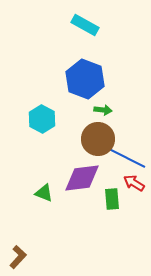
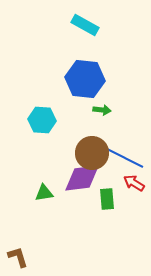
blue hexagon: rotated 15 degrees counterclockwise
green arrow: moved 1 px left
cyan hexagon: moved 1 px down; rotated 24 degrees counterclockwise
brown circle: moved 6 px left, 14 px down
blue line: moved 2 px left
green triangle: rotated 30 degrees counterclockwise
green rectangle: moved 5 px left
brown L-shape: rotated 60 degrees counterclockwise
